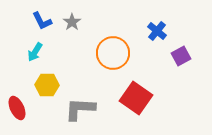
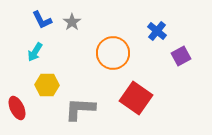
blue L-shape: moved 1 px up
